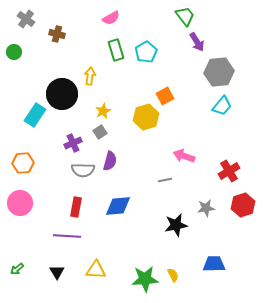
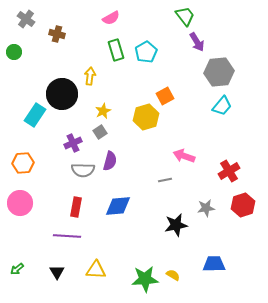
yellow semicircle: rotated 32 degrees counterclockwise
